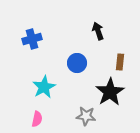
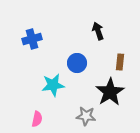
cyan star: moved 9 px right, 2 px up; rotated 20 degrees clockwise
